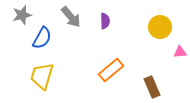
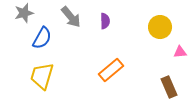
gray star: moved 2 px right, 2 px up
brown rectangle: moved 17 px right
